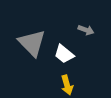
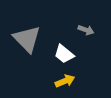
gray triangle: moved 5 px left, 4 px up
yellow arrow: moved 2 px left, 4 px up; rotated 96 degrees counterclockwise
